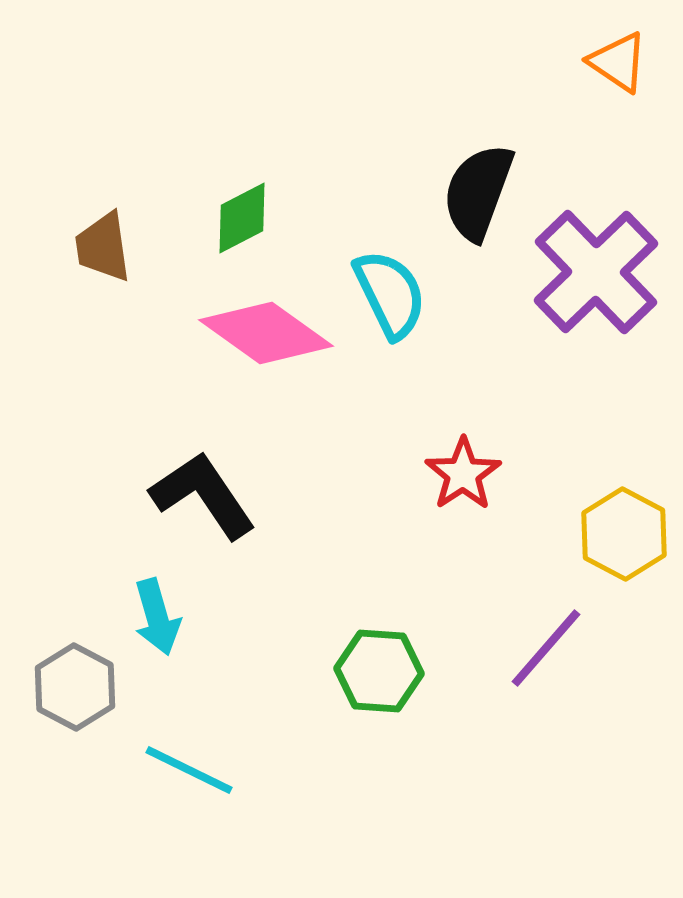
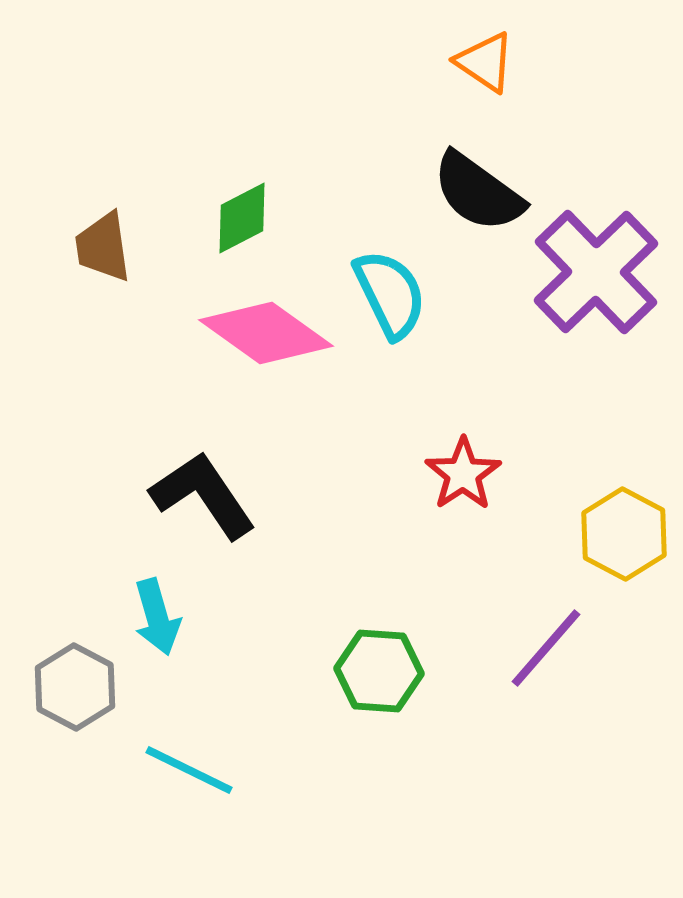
orange triangle: moved 133 px left
black semicircle: rotated 74 degrees counterclockwise
